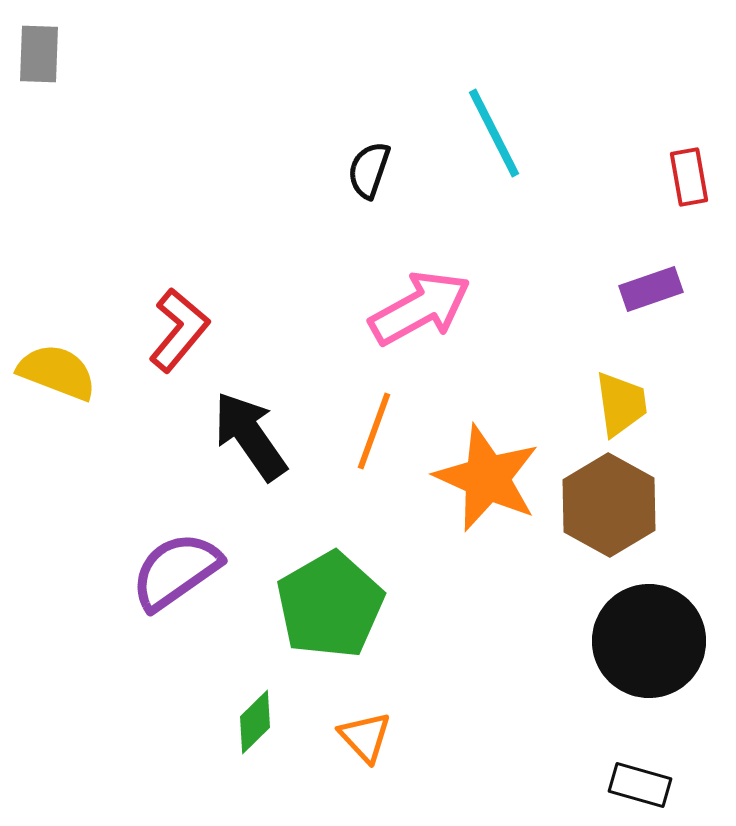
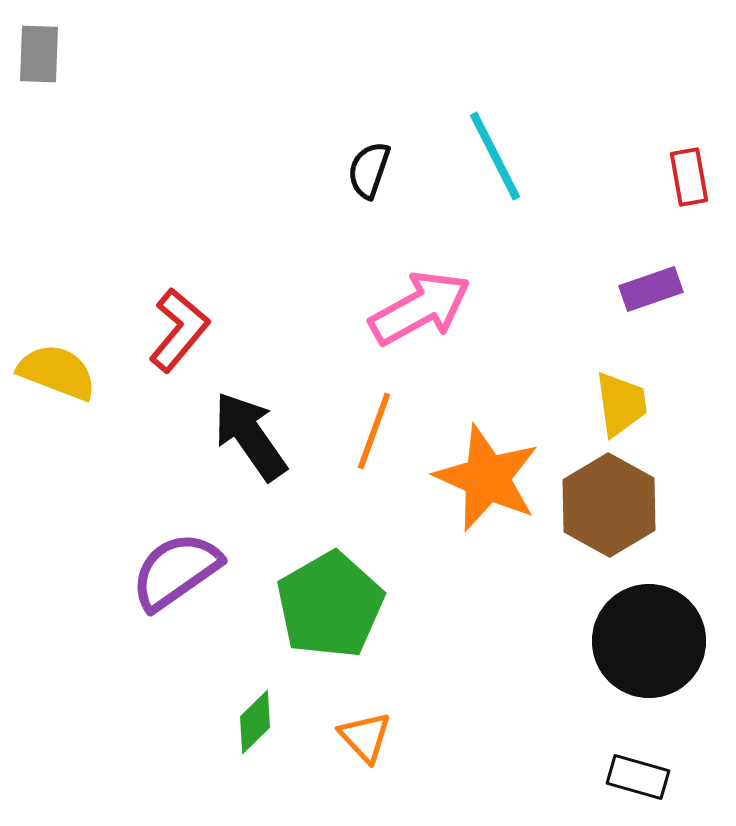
cyan line: moved 1 px right, 23 px down
black rectangle: moved 2 px left, 8 px up
